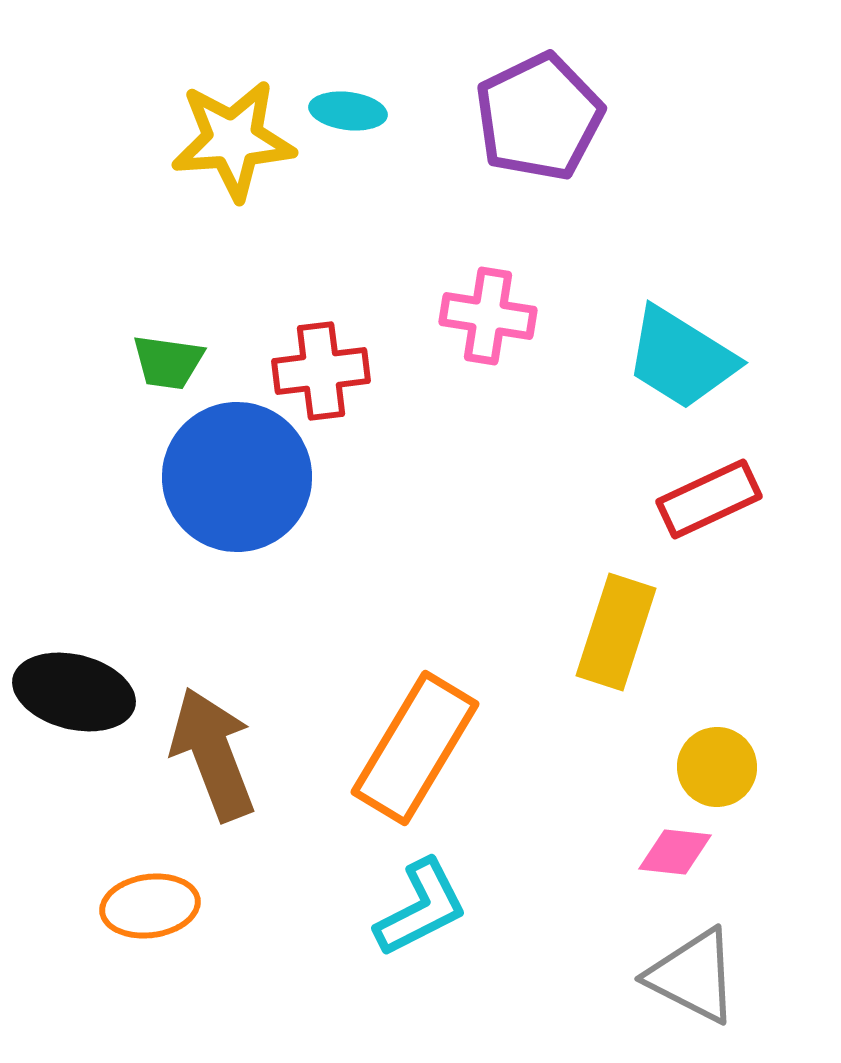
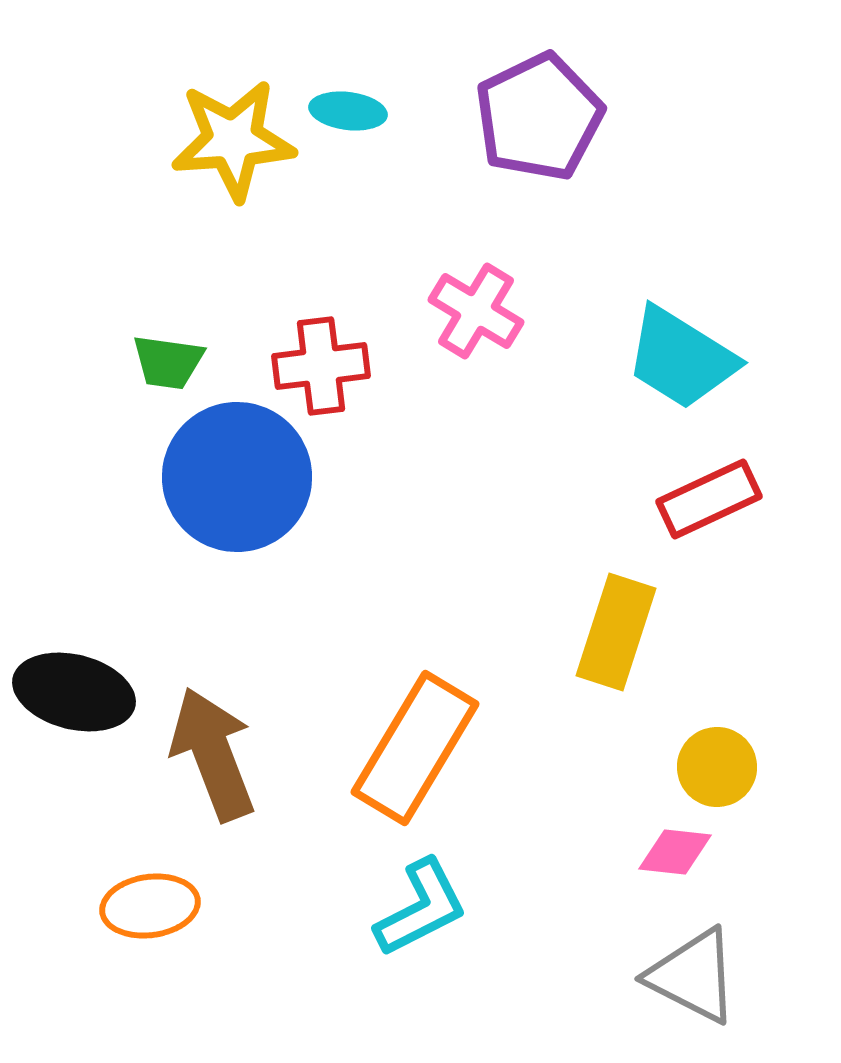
pink cross: moved 12 px left, 5 px up; rotated 22 degrees clockwise
red cross: moved 5 px up
